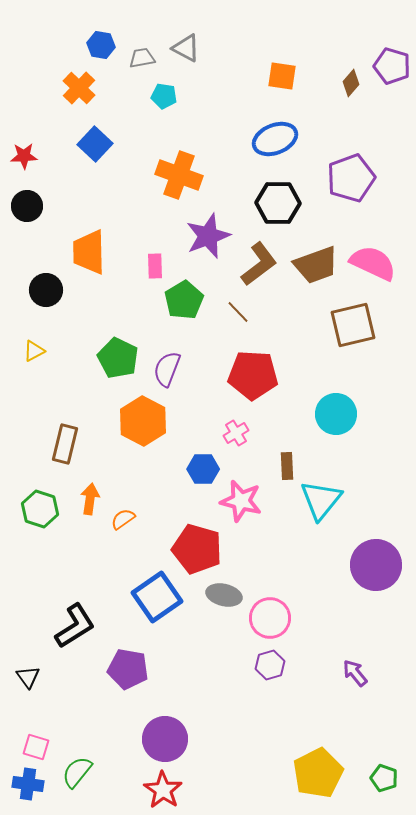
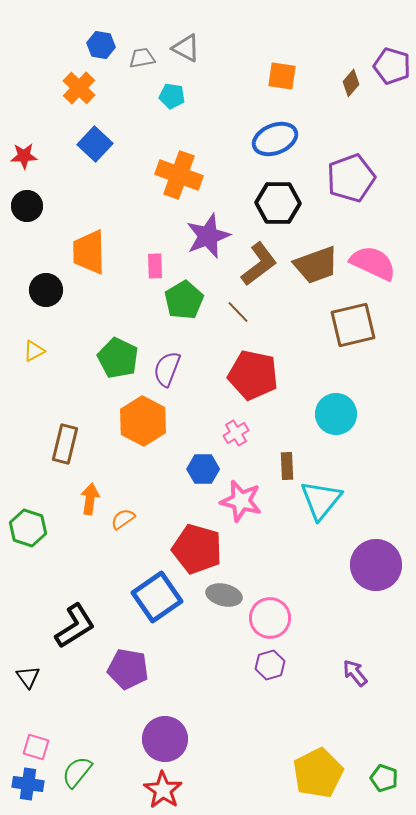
cyan pentagon at (164, 96): moved 8 px right
red pentagon at (253, 375): rotated 9 degrees clockwise
green hexagon at (40, 509): moved 12 px left, 19 px down
